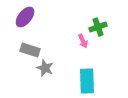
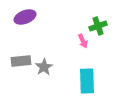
purple ellipse: rotated 30 degrees clockwise
green cross: moved 1 px up
gray rectangle: moved 9 px left, 11 px down; rotated 24 degrees counterclockwise
gray star: moved 1 px left, 1 px up; rotated 18 degrees clockwise
